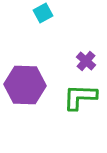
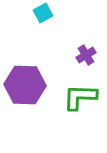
purple cross: moved 6 px up; rotated 18 degrees clockwise
